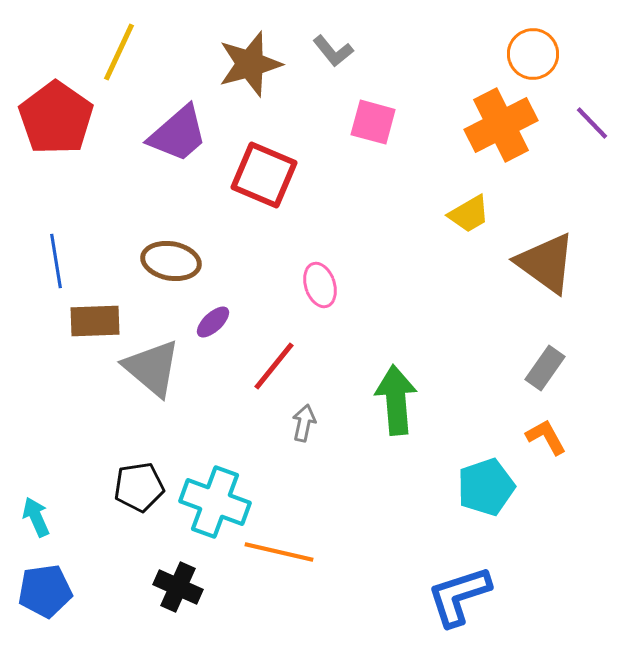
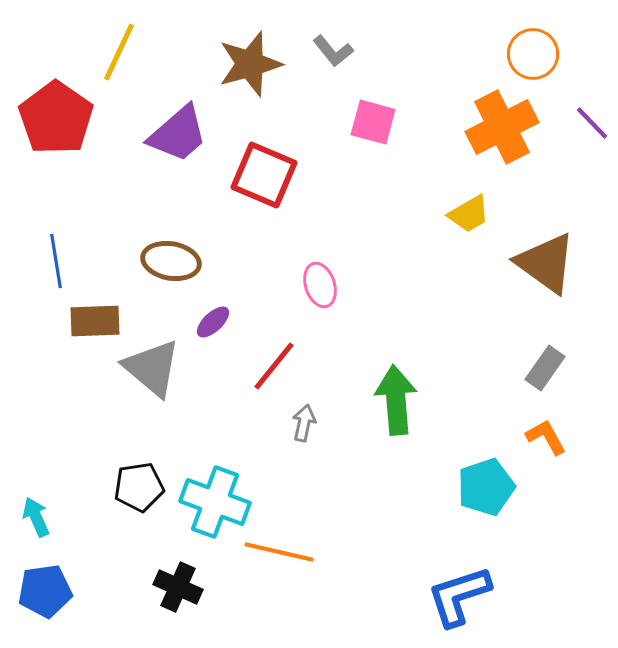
orange cross: moved 1 px right, 2 px down
